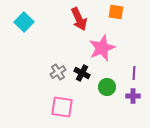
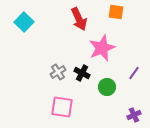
purple line: rotated 32 degrees clockwise
purple cross: moved 1 px right, 19 px down; rotated 24 degrees counterclockwise
